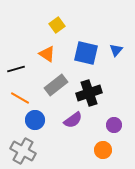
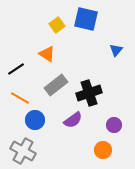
blue square: moved 34 px up
black line: rotated 18 degrees counterclockwise
